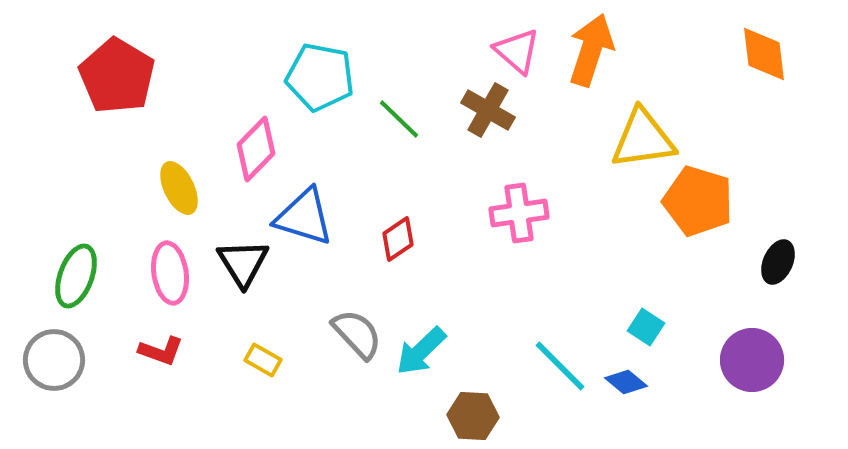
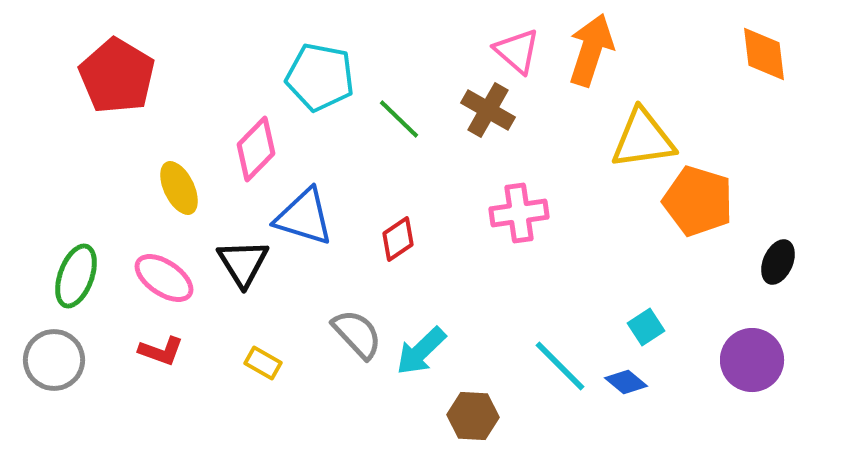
pink ellipse: moved 6 px left, 5 px down; rotated 48 degrees counterclockwise
cyan square: rotated 24 degrees clockwise
yellow rectangle: moved 3 px down
